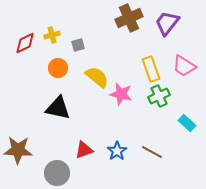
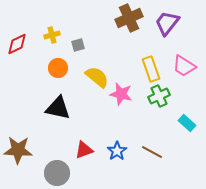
red diamond: moved 8 px left, 1 px down
